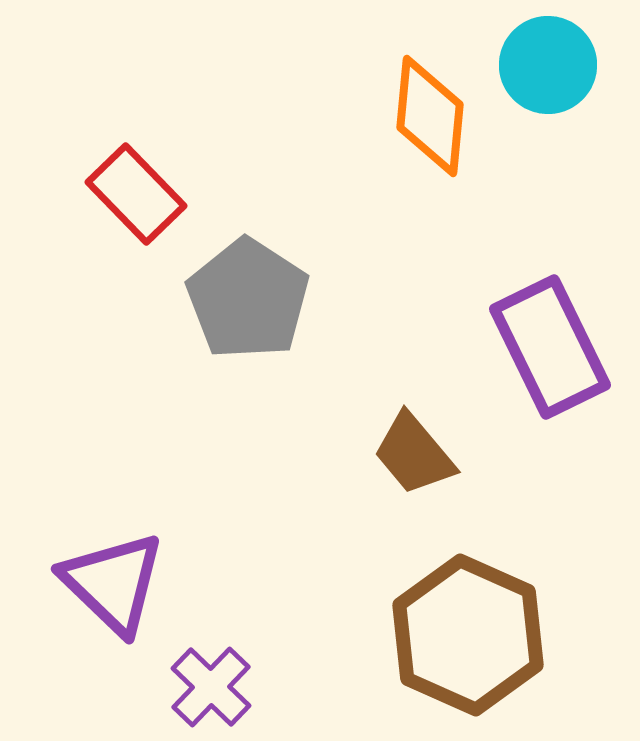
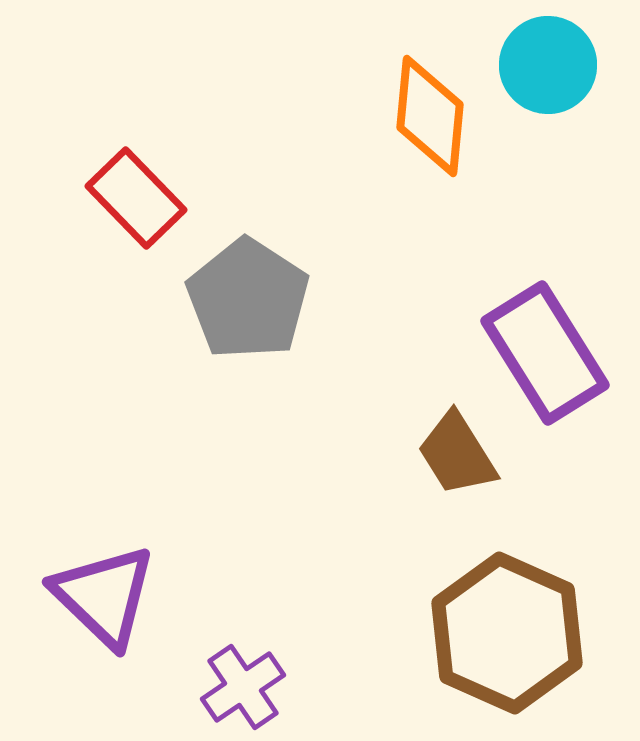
red rectangle: moved 4 px down
purple rectangle: moved 5 px left, 6 px down; rotated 6 degrees counterclockwise
brown trapezoid: moved 43 px right; rotated 8 degrees clockwise
purple triangle: moved 9 px left, 13 px down
brown hexagon: moved 39 px right, 2 px up
purple cross: moved 32 px right; rotated 12 degrees clockwise
